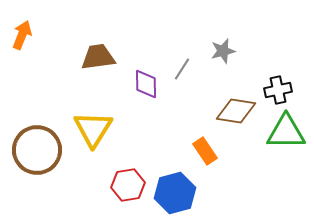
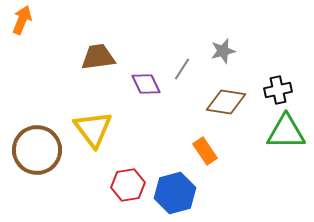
orange arrow: moved 15 px up
purple diamond: rotated 24 degrees counterclockwise
brown diamond: moved 10 px left, 9 px up
yellow triangle: rotated 9 degrees counterclockwise
